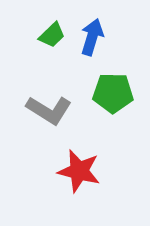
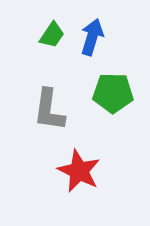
green trapezoid: rotated 12 degrees counterclockwise
gray L-shape: rotated 66 degrees clockwise
red star: rotated 12 degrees clockwise
